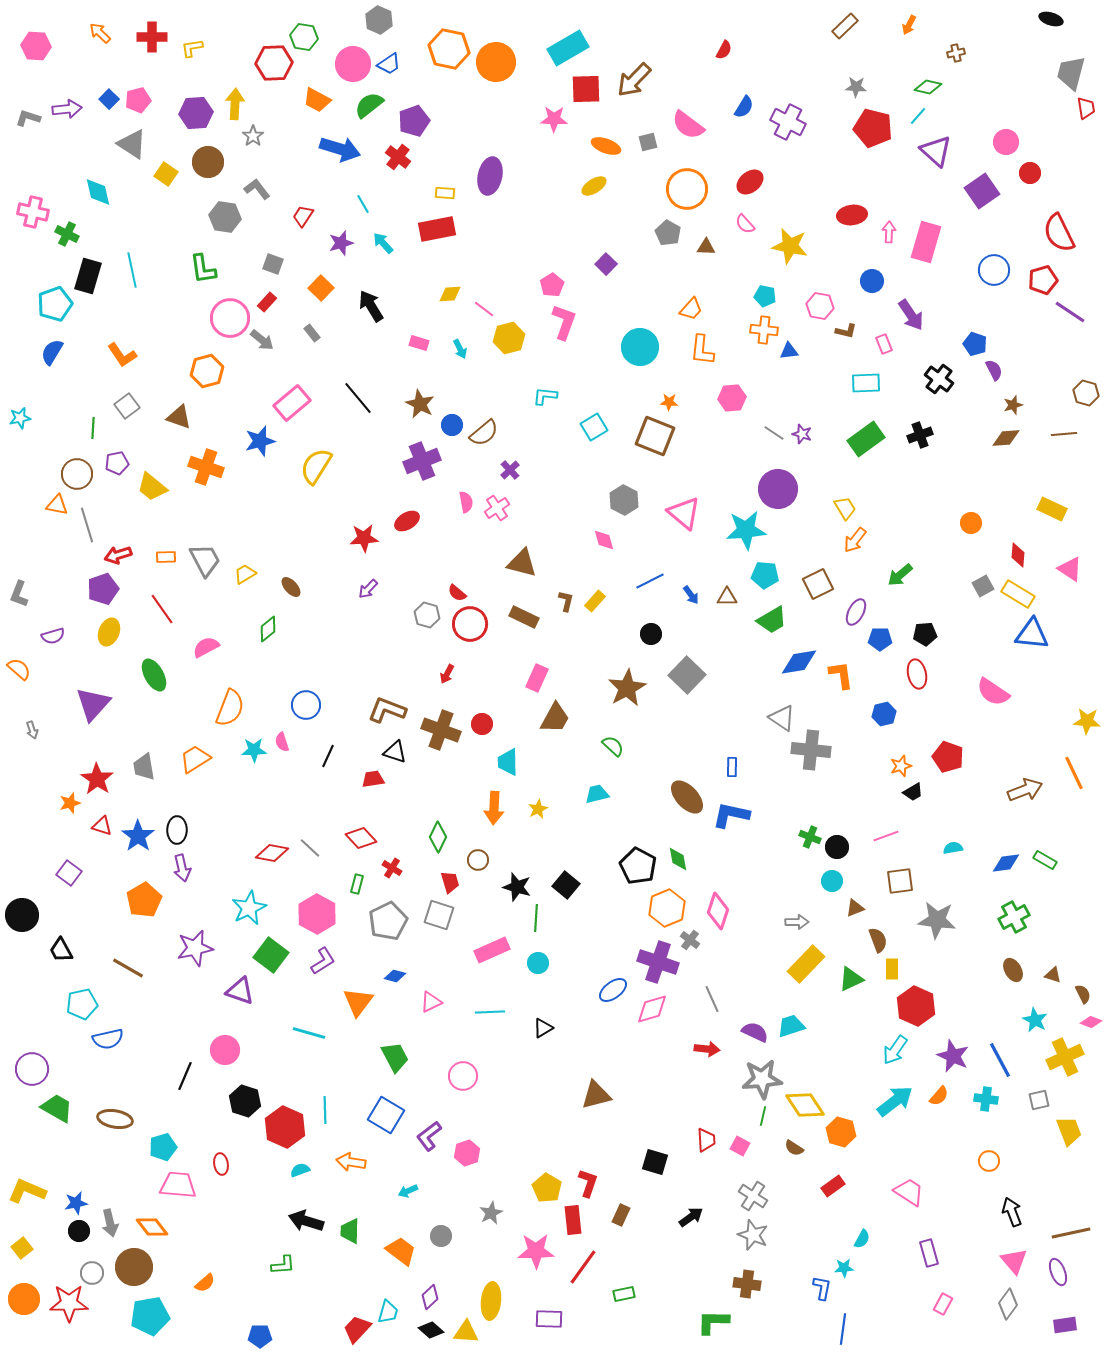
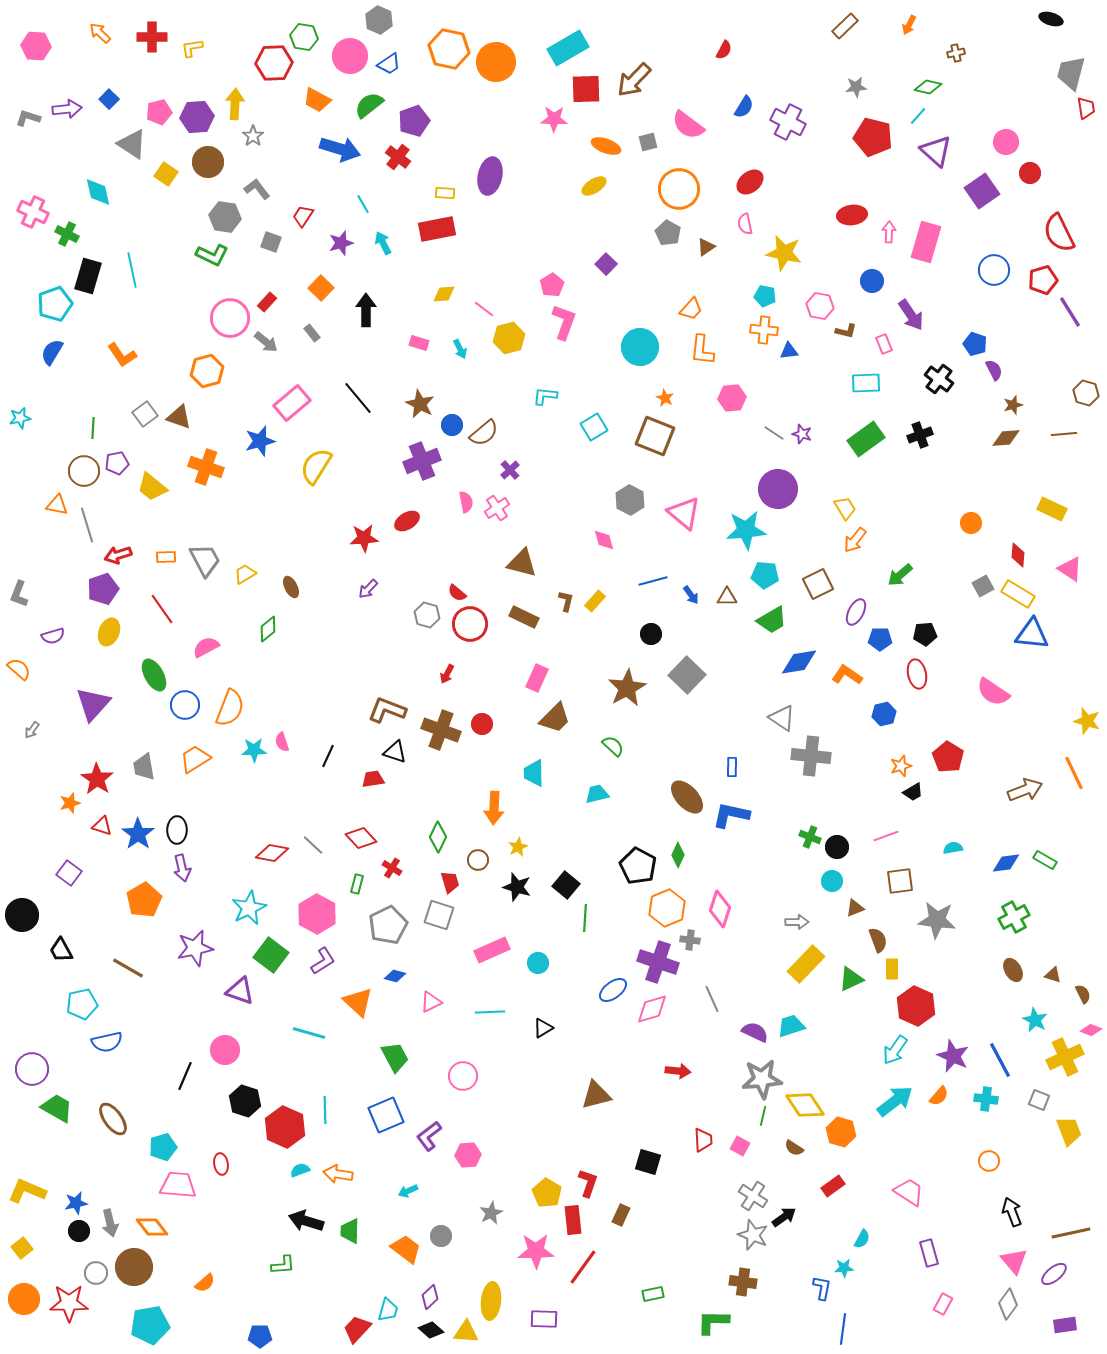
pink circle at (353, 64): moved 3 px left, 8 px up
gray star at (856, 87): rotated 10 degrees counterclockwise
pink pentagon at (138, 100): moved 21 px right, 12 px down
purple hexagon at (196, 113): moved 1 px right, 4 px down
red pentagon at (873, 128): moved 9 px down
orange circle at (687, 189): moved 8 px left
pink cross at (33, 212): rotated 12 degrees clockwise
pink semicircle at (745, 224): rotated 30 degrees clockwise
cyan arrow at (383, 243): rotated 15 degrees clockwise
yellow star at (790, 246): moved 6 px left, 7 px down
brown triangle at (706, 247): rotated 36 degrees counterclockwise
gray square at (273, 264): moved 2 px left, 22 px up
green L-shape at (203, 269): moved 9 px right, 14 px up; rotated 56 degrees counterclockwise
yellow diamond at (450, 294): moved 6 px left
black arrow at (371, 306): moved 5 px left, 4 px down; rotated 32 degrees clockwise
purple line at (1070, 312): rotated 24 degrees clockwise
gray arrow at (262, 340): moved 4 px right, 2 px down
orange star at (669, 402): moved 4 px left, 4 px up; rotated 24 degrees clockwise
gray square at (127, 406): moved 18 px right, 8 px down
brown circle at (77, 474): moved 7 px right, 3 px up
gray hexagon at (624, 500): moved 6 px right
blue line at (650, 581): moved 3 px right; rotated 12 degrees clockwise
brown ellipse at (291, 587): rotated 15 degrees clockwise
orange L-shape at (841, 675): moved 6 px right; rotated 48 degrees counterclockwise
blue circle at (306, 705): moved 121 px left
brown trapezoid at (555, 718): rotated 16 degrees clockwise
yellow star at (1087, 721): rotated 12 degrees clockwise
gray arrow at (32, 730): rotated 54 degrees clockwise
gray cross at (811, 750): moved 6 px down
red pentagon at (948, 757): rotated 12 degrees clockwise
cyan trapezoid at (508, 762): moved 26 px right, 11 px down
yellow star at (538, 809): moved 20 px left, 38 px down
blue star at (138, 836): moved 2 px up
gray line at (310, 848): moved 3 px right, 3 px up
green diamond at (678, 859): moved 4 px up; rotated 35 degrees clockwise
pink diamond at (718, 911): moved 2 px right, 2 px up
green line at (536, 918): moved 49 px right
gray pentagon at (388, 921): moved 4 px down
gray cross at (690, 940): rotated 30 degrees counterclockwise
orange triangle at (358, 1002): rotated 24 degrees counterclockwise
pink diamond at (1091, 1022): moved 8 px down
blue semicircle at (108, 1039): moved 1 px left, 3 px down
red arrow at (707, 1049): moved 29 px left, 22 px down
gray square at (1039, 1100): rotated 35 degrees clockwise
blue square at (386, 1115): rotated 36 degrees clockwise
brown ellipse at (115, 1119): moved 2 px left; rotated 44 degrees clockwise
red trapezoid at (706, 1140): moved 3 px left
pink hexagon at (467, 1153): moved 1 px right, 2 px down; rotated 15 degrees clockwise
orange arrow at (351, 1162): moved 13 px left, 12 px down
black square at (655, 1162): moved 7 px left
yellow pentagon at (547, 1188): moved 5 px down
black arrow at (691, 1217): moved 93 px right
orange trapezoid at (401, 1251): moved 5 px right, 2 px up
purple ellipse at (1058, 1272): moved 4 px left, 2 px down; rotated 72 degrees clockwise
gray circle at (92, 1273): moved 4 px right
brown cross at (747, 1284): moved 4 px left, 2 px up
green rectangle at (624, 1294): moved 29 px right
cyan trapezoid at (388, 1312): moved 2 px up
cyan pentagon at (150, 1316): moved 9 px down
purple rectangle at (549, 1319): moved 5 px left
